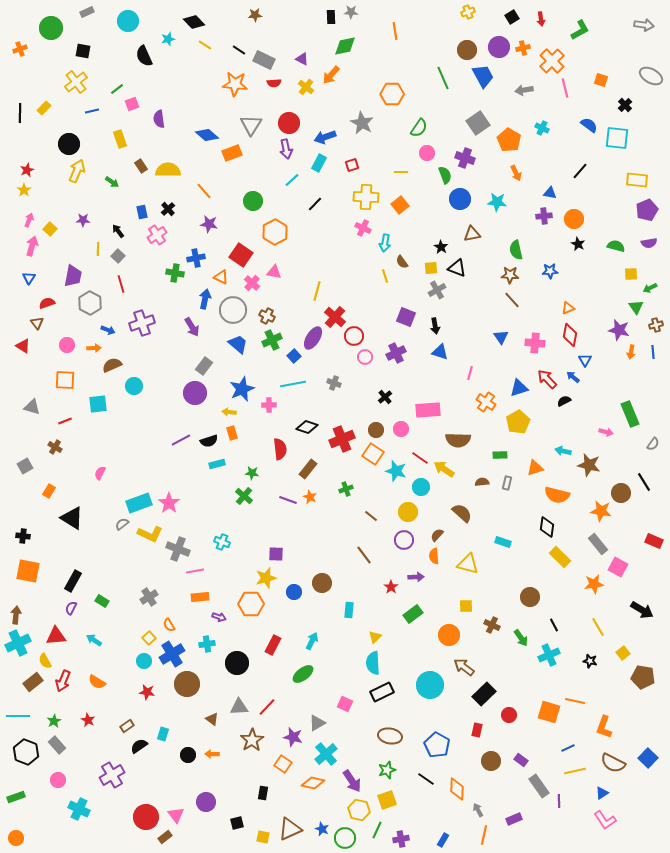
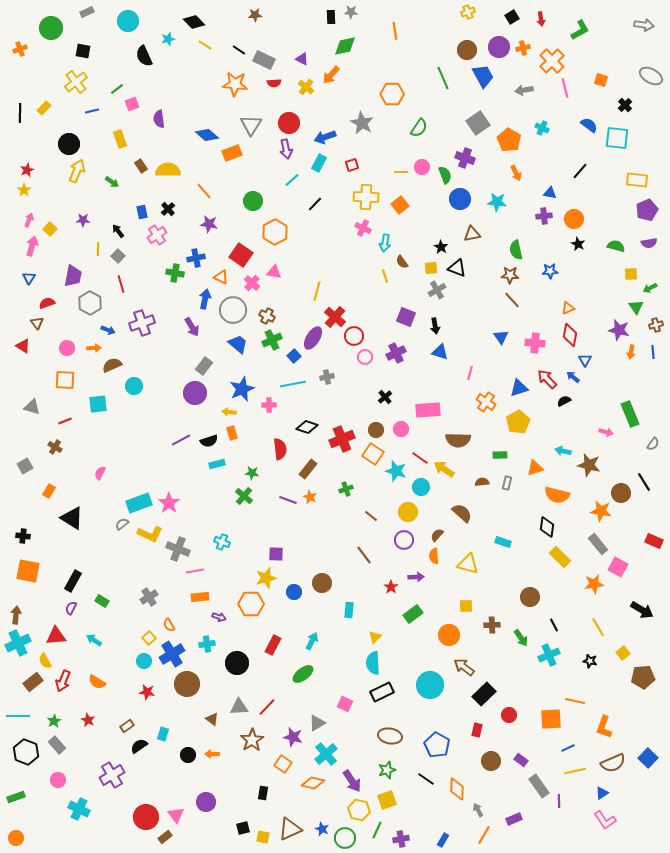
pink circle at (427, 153): moved 5 px left, 14 px down
pink circle at (67, 345): moved 3 px down
gray cross at (334, 383): moved 7 px left, 6 px up; rotated 32 degrees counterclockwise
brown cross at (492, 625): rotated 28 degrees counterclockwise
brown pentagon at (643, 677): rotated 15 degrees counterclockwise
orange square at (549, 712): moved 2 px right, 7 px down; rotated 20 degrees counterclockwise
brown semicircle at (613, 763): rotated 50 degrees counterclockwise
black square at (237, 823): moved 6 px right, 5 px down
orange line at (484, 835): rotated 18 degrees clockwise
